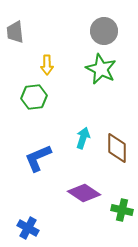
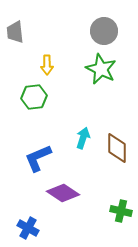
purple diamond: moved 21 px left
green cross: moved 1 px left, 1 px down
